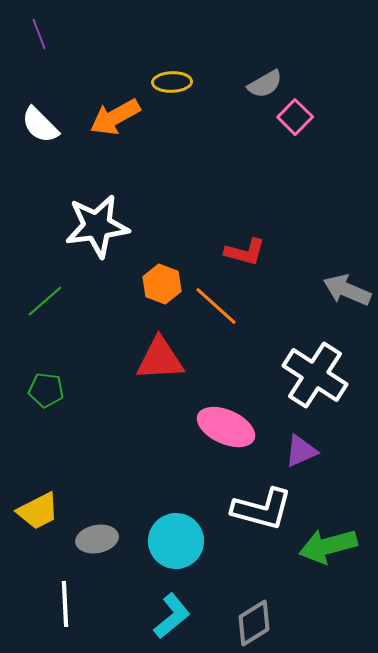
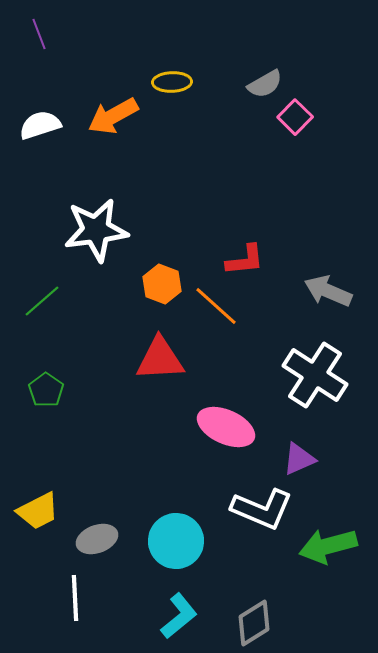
orange arrow: moved 2 px left, 1 px up
white semicircle: rotated 117 degrees clockwise
white star: moved 1 px left, 4 px down
red L-shape: moved 8 px down; rotated 21 degrees counterclockwise
gray arrow: moved 19 px left, 1 px down
green line: moved 3 px left
green pentagon: rotated 28 degrees clockwise
purple triangle: moved 2 px left, 8 px down
white L-shape: rotated 8 degrees clockwise
gray ellipse: rotated 9 degrees counterclockwise
white line: moved 10 px right, 6 px up
cyan L-shape: moved 7 px right
